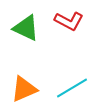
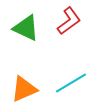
red L-shape: rotated 64 degrees counterclockwise
cyan line: moved 1 px left, 5 px up
